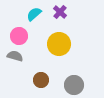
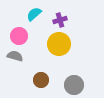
purple cross: moved 8 px down; rotated 32 degrees clockwise
